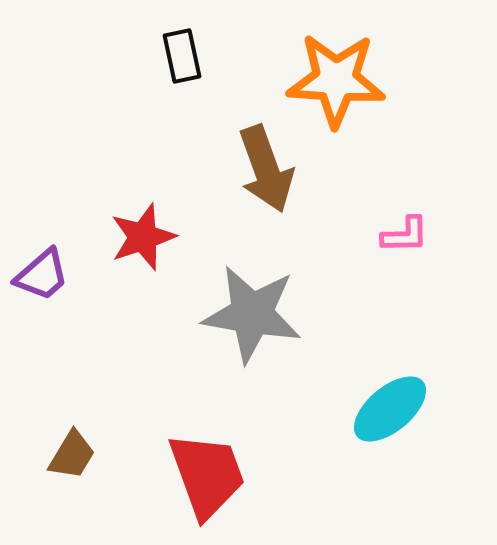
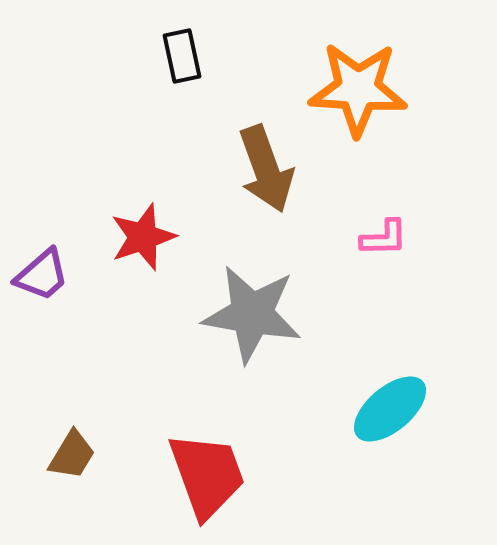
orange star: moved 22 px right, 9 px down
pink L-shape: moved 21 px left, 3 px down
